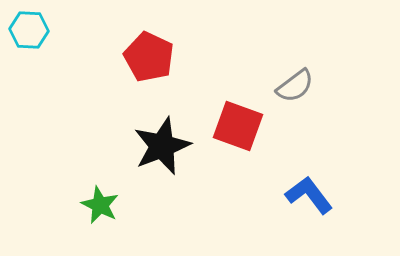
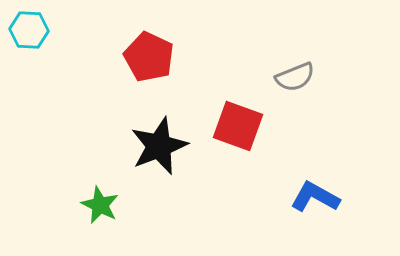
gray semicircle: moved 9 px up; rotated 15 degrees clockwise
black star: moved 3 px left
blue L-shape: moved 6 px right, 2 px down; rotated 24 degrees counterclockwise
